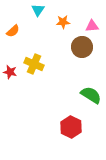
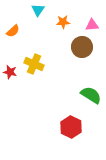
pink triangle: moved 1 px up
